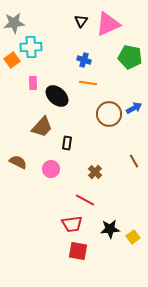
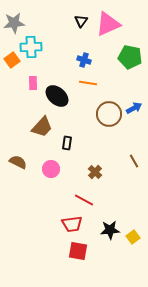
red line: moved 1 px left
black star: moved 1 px down
